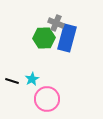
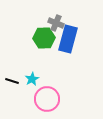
blue rectangle: moved 1 px right, 1 px down
